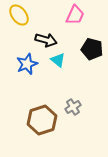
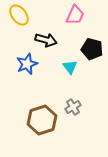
cyan triangle: moved 12 px right, 7 px down; rotated 14 degrees clockwise
